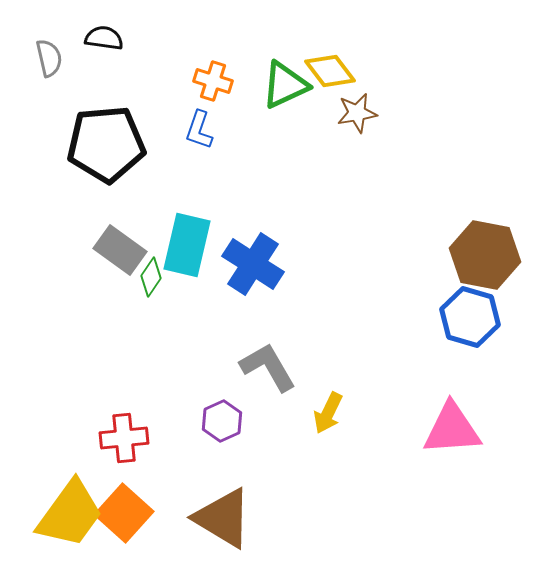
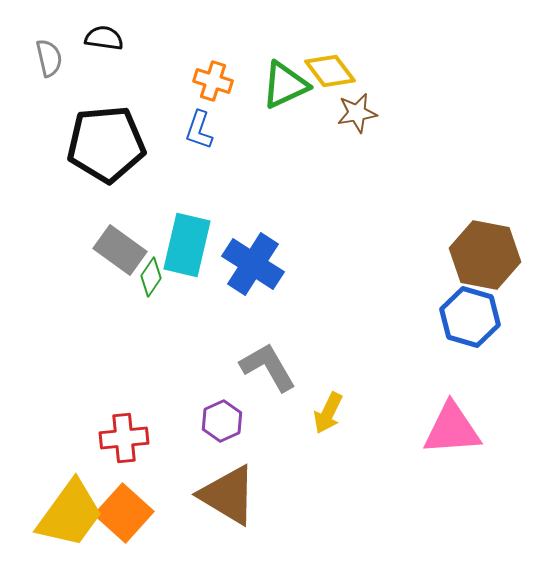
brown triangle: moved 5 px right, 23 px up
